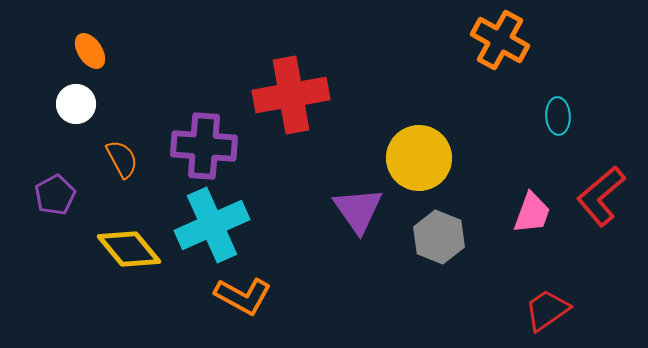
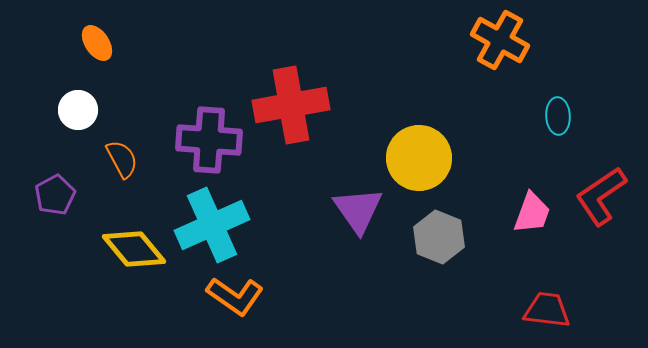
orange ellipse: moved 7 px right, 8 px up
red cross: moved 10 px down
white circle: moved 2 px right, 6 px down
purple cross: moved 5 px right, 6 px up
red L-shape: rotated 6 degrees clockwise
yellow diamond: moved 5 px right
orange L-shape: moved 8 px left; rotated 6 degrees clockwise
red trapezoid: rotated 42 degrees clockwise
